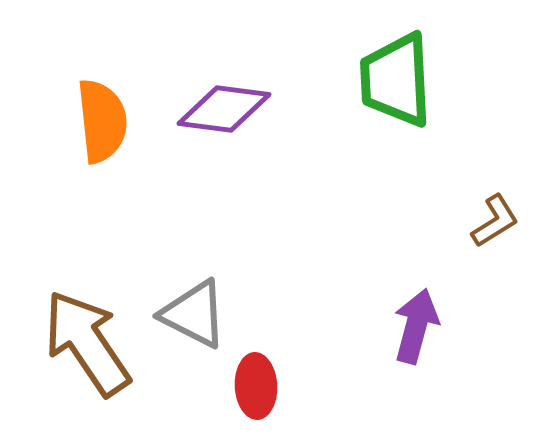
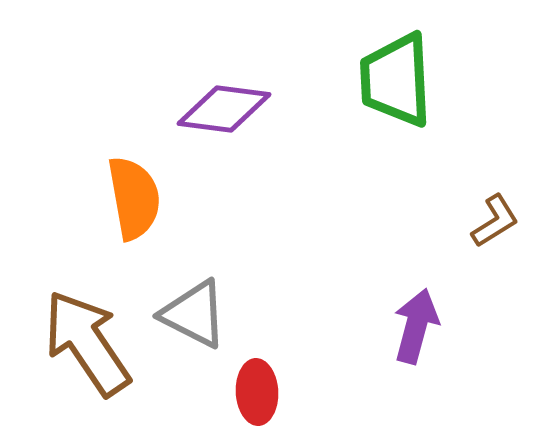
orange semicircle: moved 32 px right, 77 px down; rotated 4 degrees counterclockwise
red ellipse: moved 1 px right, 6 px down
